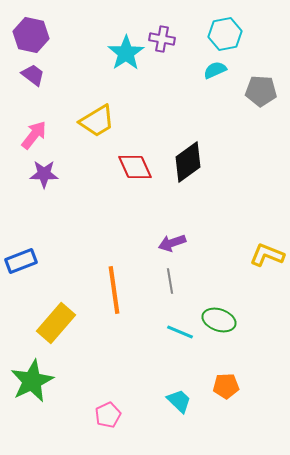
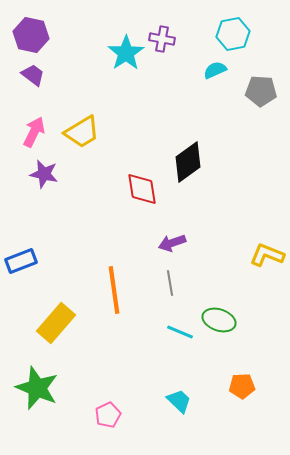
cyan hexagon: moved 8 px right
yellow trapezoid: moved 15 px left, 11 px down
pink arrow: moved 3 px up; rotated 12 degrees counterclockwise
red diamond: moved 7 px right, 22 px down; rotated 15 degrees clockwise
purple star: rotated 12 degrees clockwise
gray line: moved 2 px down
green star: moved 5 px right, 7 px down; rotated 24 degrees counterclockwise
orange pentagon: moved 16 px right
